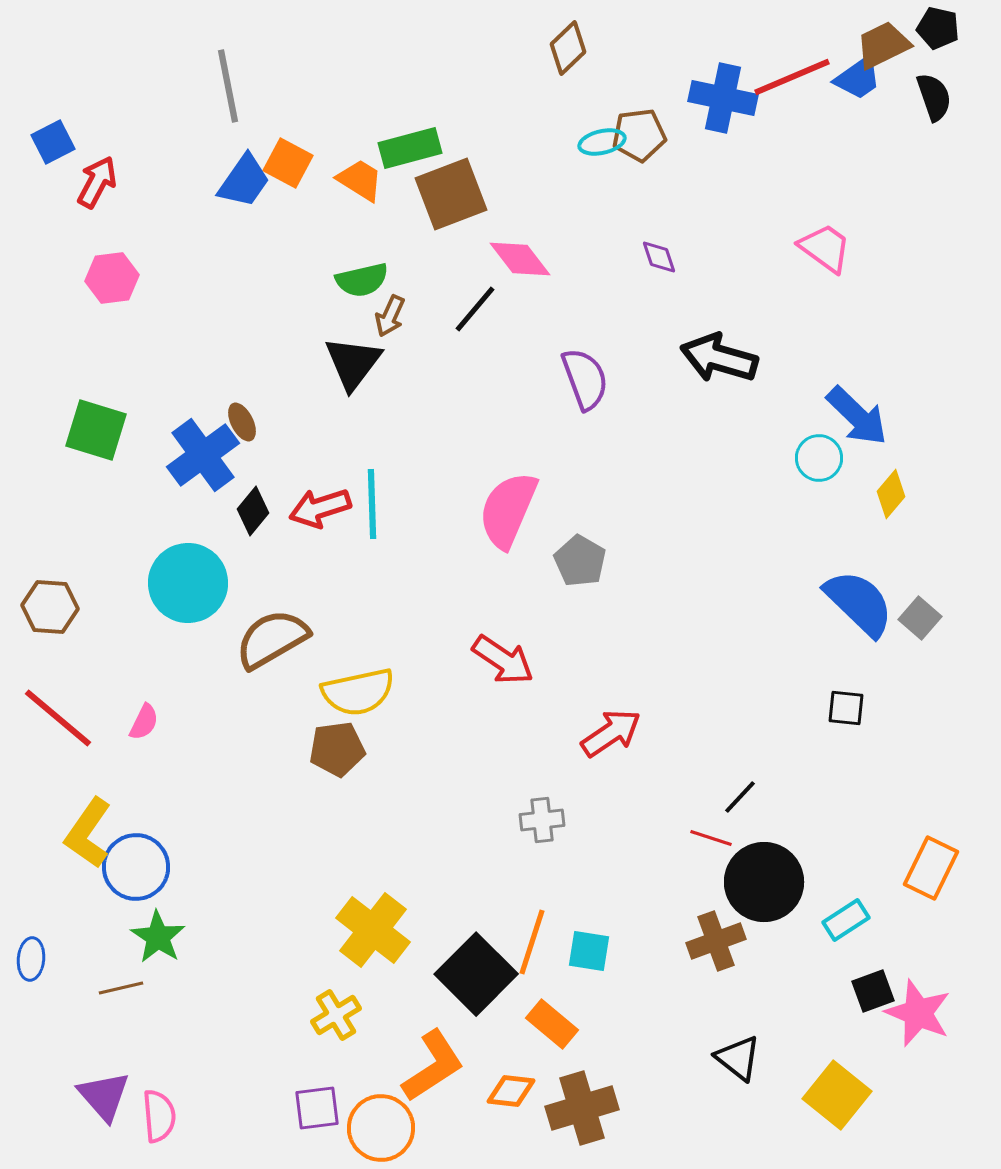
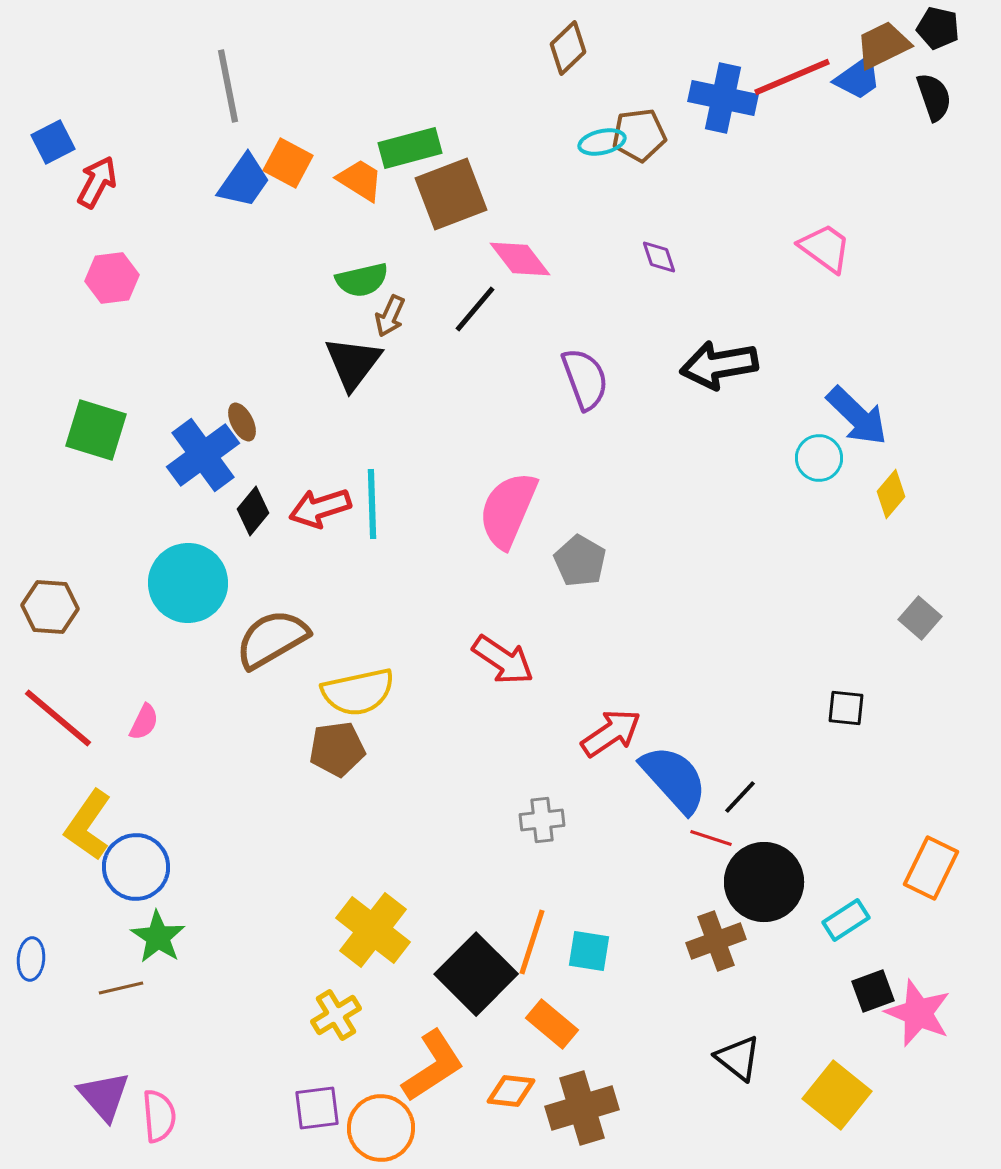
black arrow at (719, 358): moved 7 px down; rotated 26 degrees counterclockwise
blue semicircle at (859, 603): moved 185 px left, 176 px down; rotated 4 degrees clockwise
yellow L-shape at (88, 833): moved 8 px up
